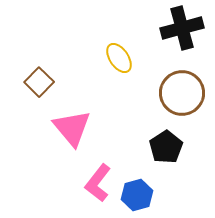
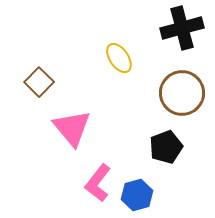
black pentagon: rotated 12 degrees clockwise
